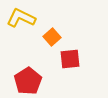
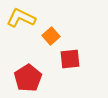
orange square: moved 1 px left, 1 px up
red pentagon: moved 3 px up
